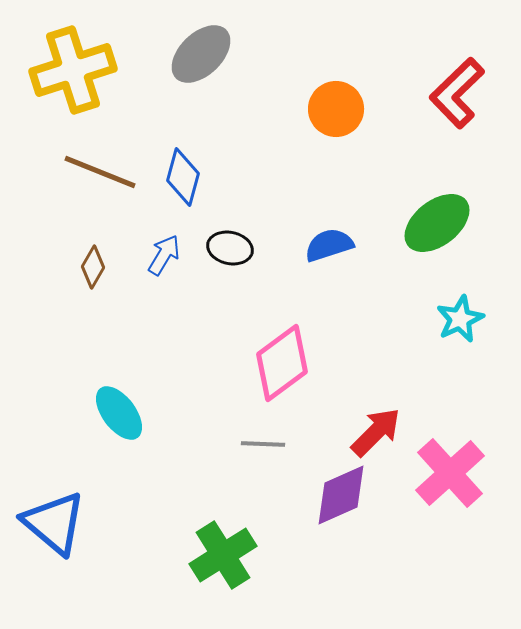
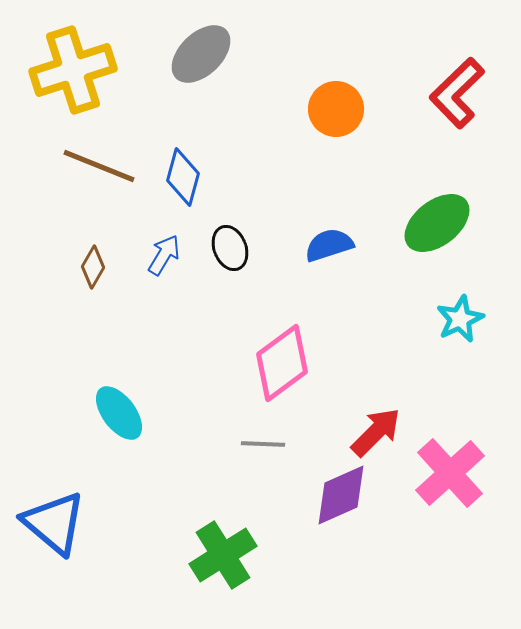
brown line: moved 1 px left, 6 px up
black ellipse: rotated 57 degrees clockwise
